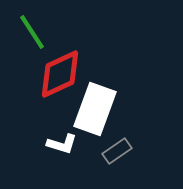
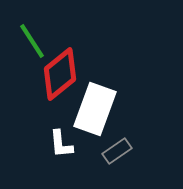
green line: moved 9 px down
red diamond: rotated 14 degrees counterclockwise
white L-shape: moved 1 px left; rotated 68 degrees clockwise
